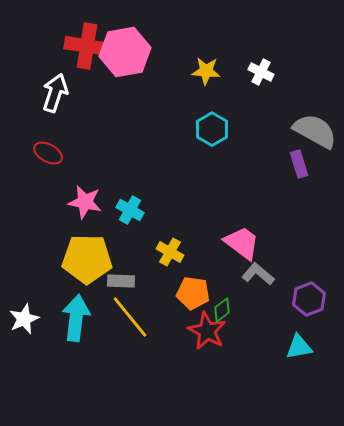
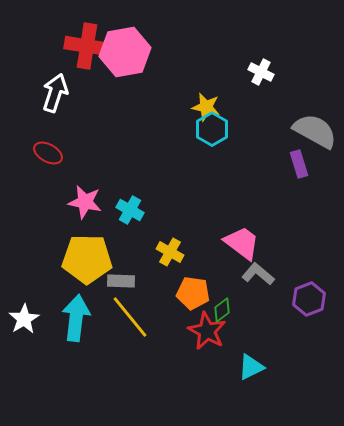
yellow star: moved 36 px down; rotated 8 degrees clockwise
white star: rotated 8 degrees counterclockwise
cyan triangle: moved 48 px left, 20 px down; rotated 16 degrees counterclockwise
